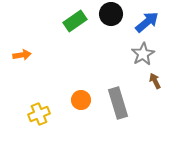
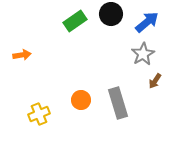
brown arrow: rotated 119 degrees counterclockwise
